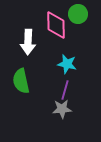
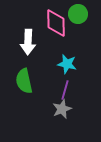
pink diamond: moved 2 px up
green semicircle: moved 3 px right
gray star: rotated 18 degrees counterclockwise
